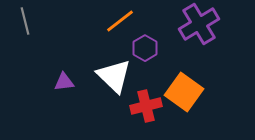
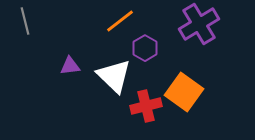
purple triangle: moved 6 px right, 16 px up
